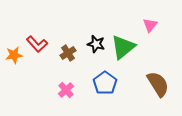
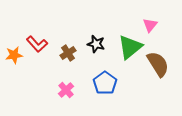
green triangle: moved 7 px right
brown semicircle: moved 20 px up
